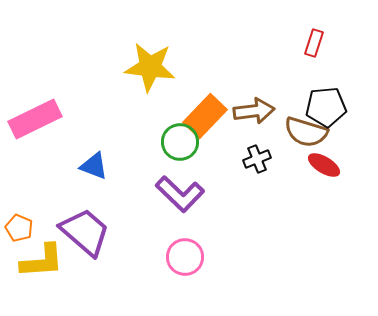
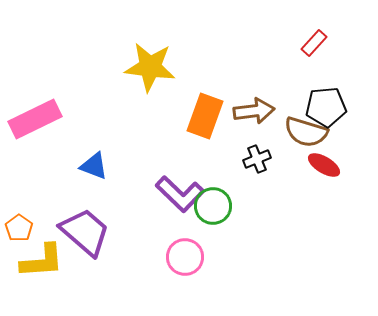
red rectangle: rotated 24 degrees clockwise
orange rectangle: rotated 24 degrees counterclockwise
green circle: moved 33 px right, 64 px down
orange pentagon: rotated 12 degrees clockwise
